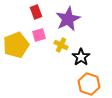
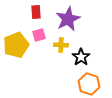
red rectangle: rotated 16 degrees clockwise
yellow cross: rotated 24 degrees counterclockwise
